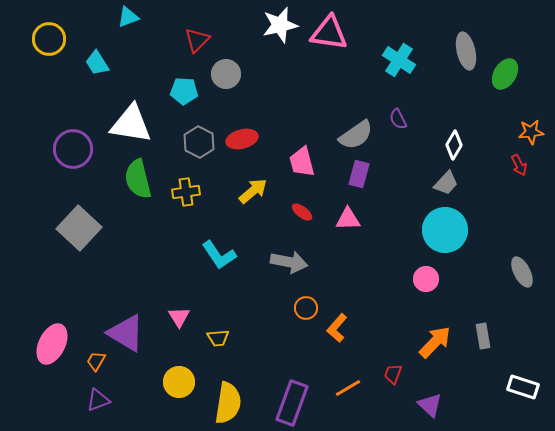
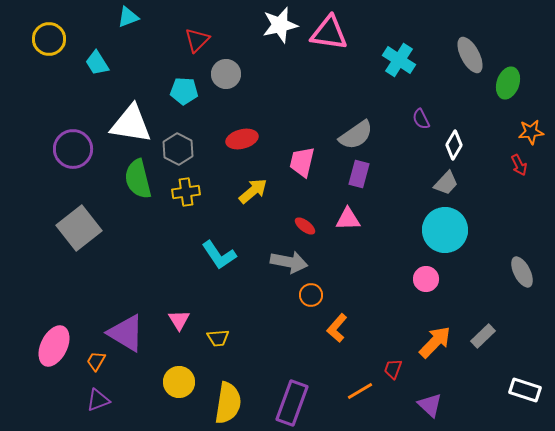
gray ellipse at (466, 51): moved 4 px right, 4 px down; rotated 15 degrees counterclockwise
green ellipse at (505, 74): moved 3 px right, 9 px down; rotated 12 degrees counterclockwise
purple semicircle at (398, 119): moved 23 px right
gray hexagon at (199, 142): moved 21 px left, 7 px down
pink trapezoid at (302, 162): rotated 28 degrees clockwise
red ellipse at (302, 212): moved 3 px right, 14 px down
gray square at (79, 228): rotated 9 degrees clockwise
orange circle at (306, 308): moved 5 px right, 13 px up
pink triangle at (179, 317): moved 3 px down
gray rectangle at (483, 336): rotated 55 degrees clockwise
pink ellipse at (52, 344): moved 2 px right, 2 px down
red trapezoid at (393, 374): moved 5 px up
white rectangle at (523, 387): moved 2 px right, 3 px down
orange line at (348, 388): moved 12 px right, 3 px down
